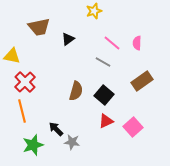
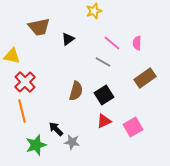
brown rectangle: moved 3 px right, 3 px up
black square: rotated 18 degrees clockwise
red triangle: moved 2 px left
pink square: rotated 12 degrees clockwise
green star: moved 3 px right
